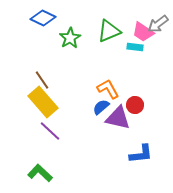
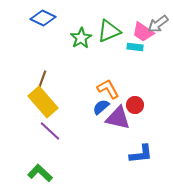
green star: moved 11 px right
brown line: rotated 54 degrees clockwise
